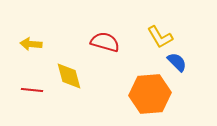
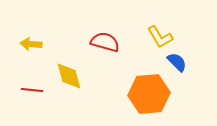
orange hexagon: moved 1 px left
